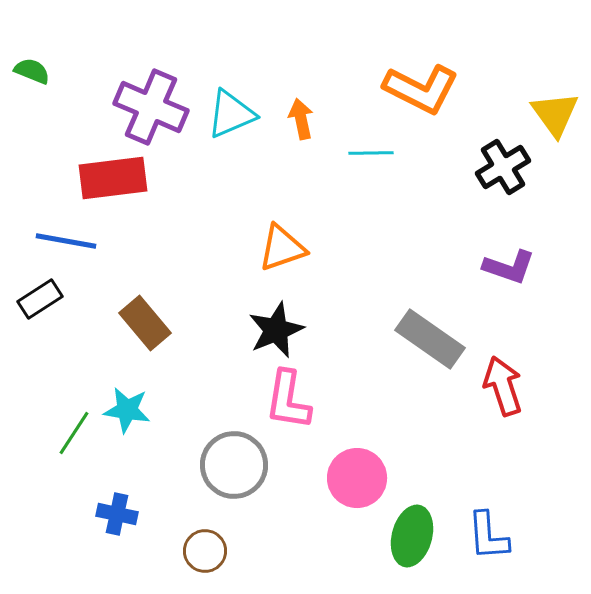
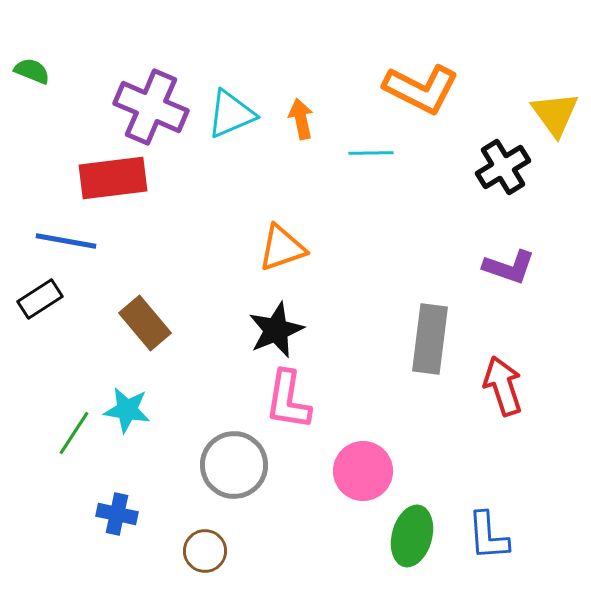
gray rectangle: rotated 62 degrees clockwise
pink circle: moved 6 px right, 7 px up
